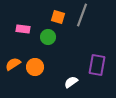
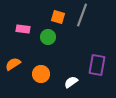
orange circle: moved 6 px right, 7 px down
